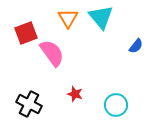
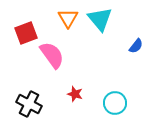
cyan triangle: moved 1 px left, 2 px down
pink semicircle: moved 2 px down
cyan circle: moved 1 px left, 2 px up
